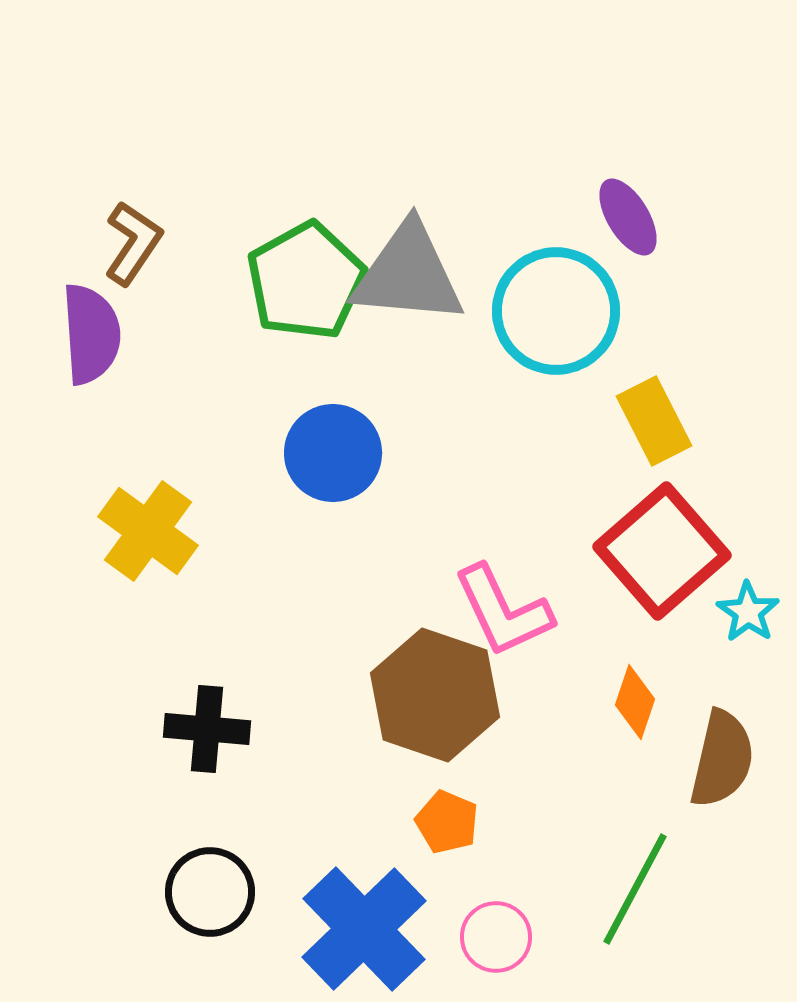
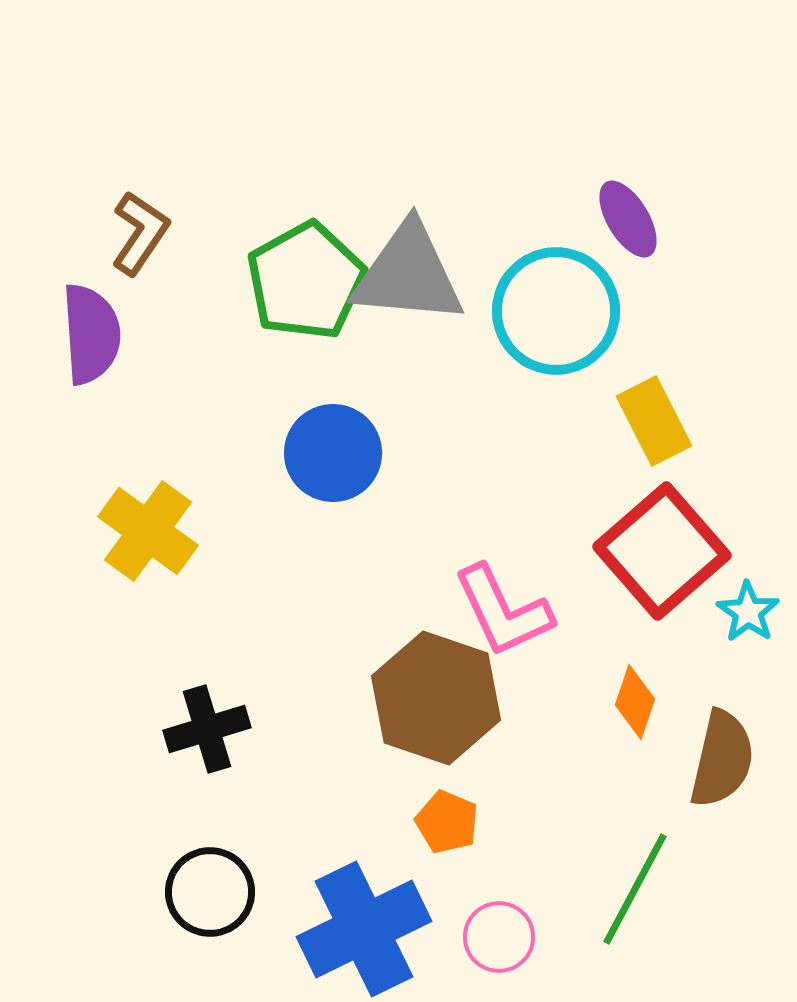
purple ellipse: moved 2 px down
brown L-shape: moved 7 px right, 10 px up
brown hexagon: moved 1 px right, 3 px down
black cross: rotated 22 degrees counterclockwise
blue cross: rotated 18 degrees clockwise
pink circle: moved 3 px right
